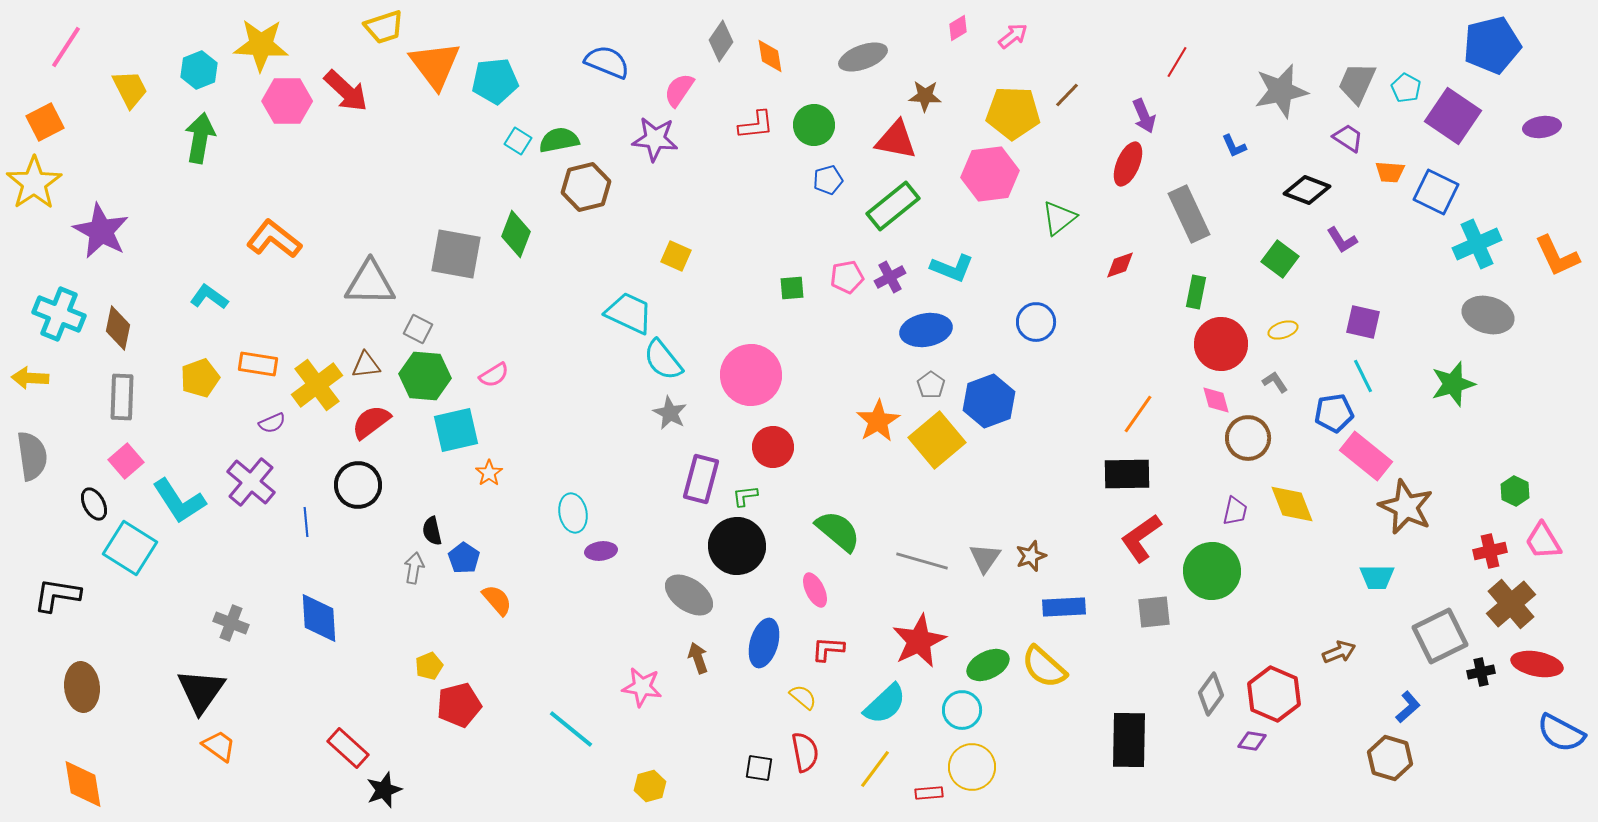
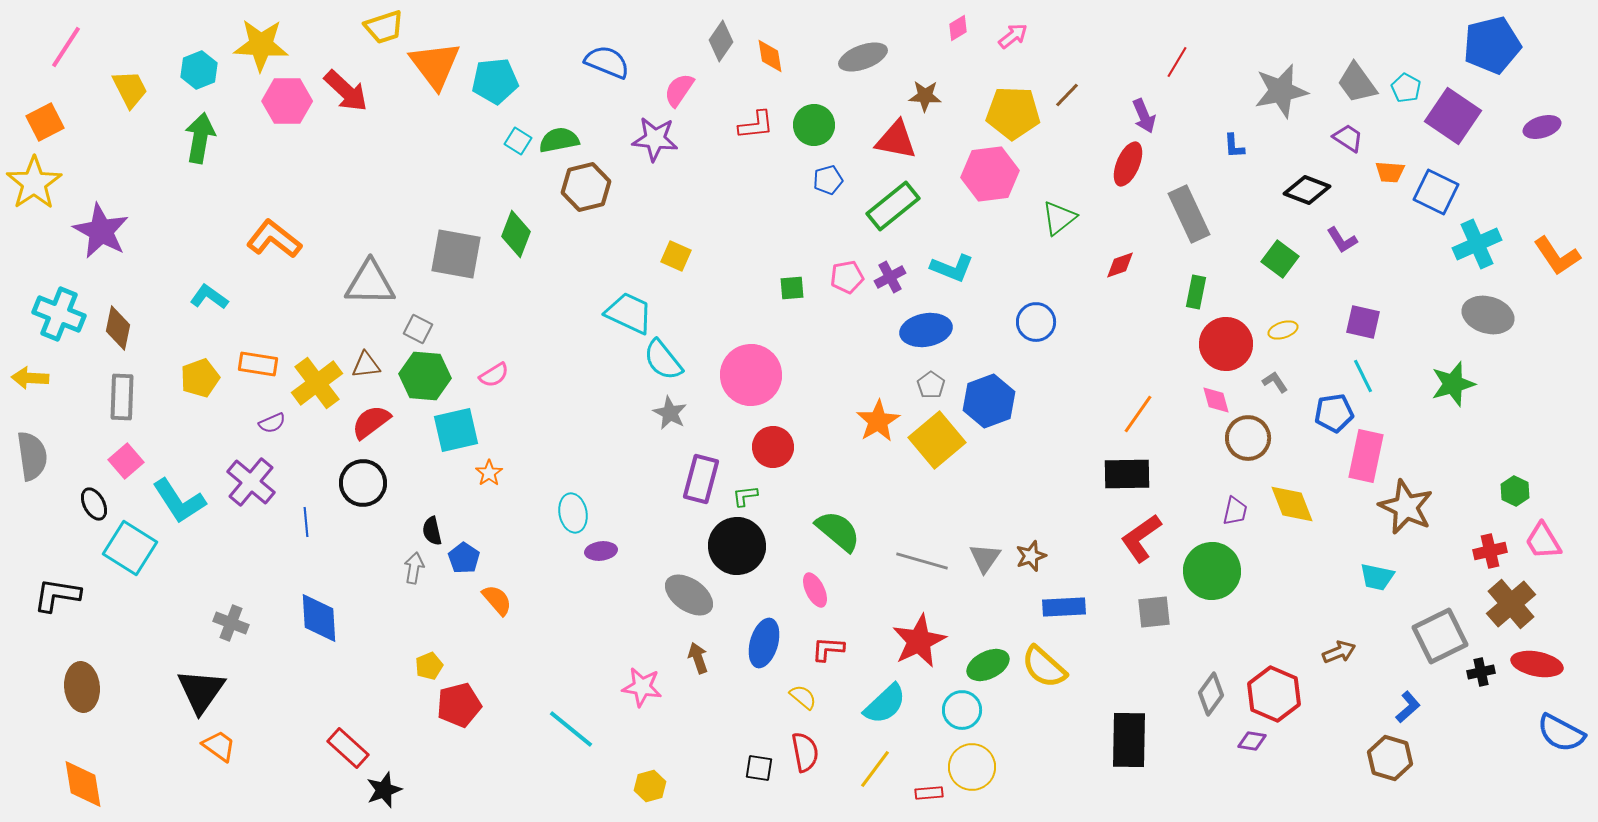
gray trapezoid at (1357, 83): rotated 60 degrees counterclockwise
purple ellipse at (1542, 127): rotated 9 degrees counterclockwise
blue L-shape at (1234, 146): rotated 20 degrees clockwise
orange L-shape at (1557, 256): rotated 9 degrees counterclockwise
red circle at (1221, 344): moved 5 px right
yellow cross at (317, 385): moved 2 px up
pink rectangle at (1366, 456): rotated 63 degrees clockwise
black circle at (358, 485): moved 5 px right, 2 px up
cyan trapezoid at (1377, 577): rotated 12 degrees clockwise
